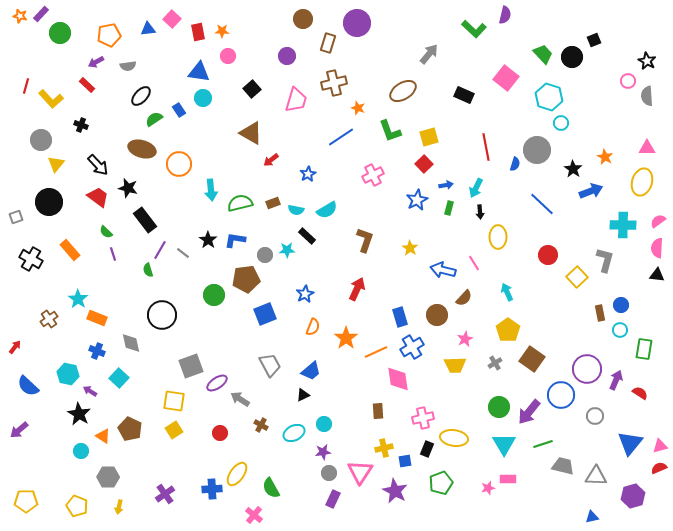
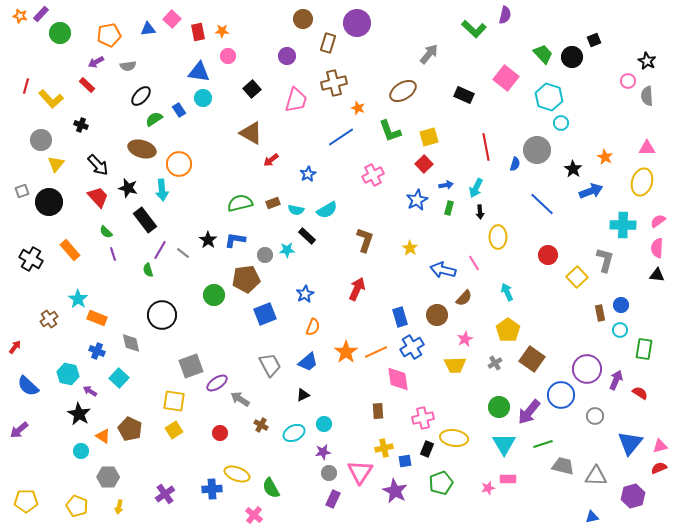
cyan arrow at (211, 190): moved 49 px left
red trapezoid at (98, 197): rotated 10 degrees clockwise
gray square at (16, 217): moved 6 px right, 26 px up
orange star at (346, 338): moved 14 px down
blue trapezoid at (311, 371): moved 3 px left, 9 px up
yellow ellipse at (237, 474): rotated 75 degrees clockwise
